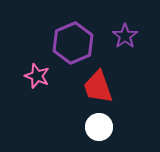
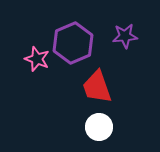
purple star: rotated 30 degrees clockwise
pink star: moved 17 px up
red trapezoid: moved 1 px left
